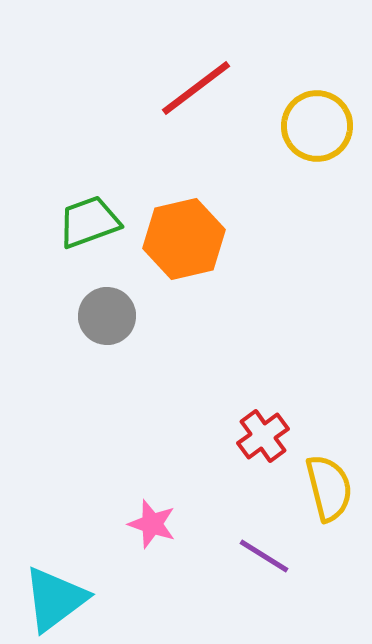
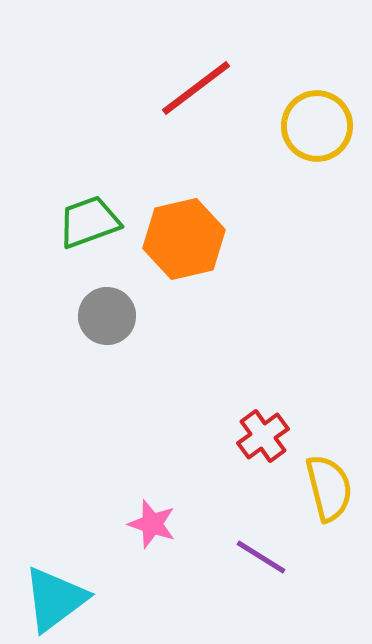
purple line: moved 3 px left, 1 px down
